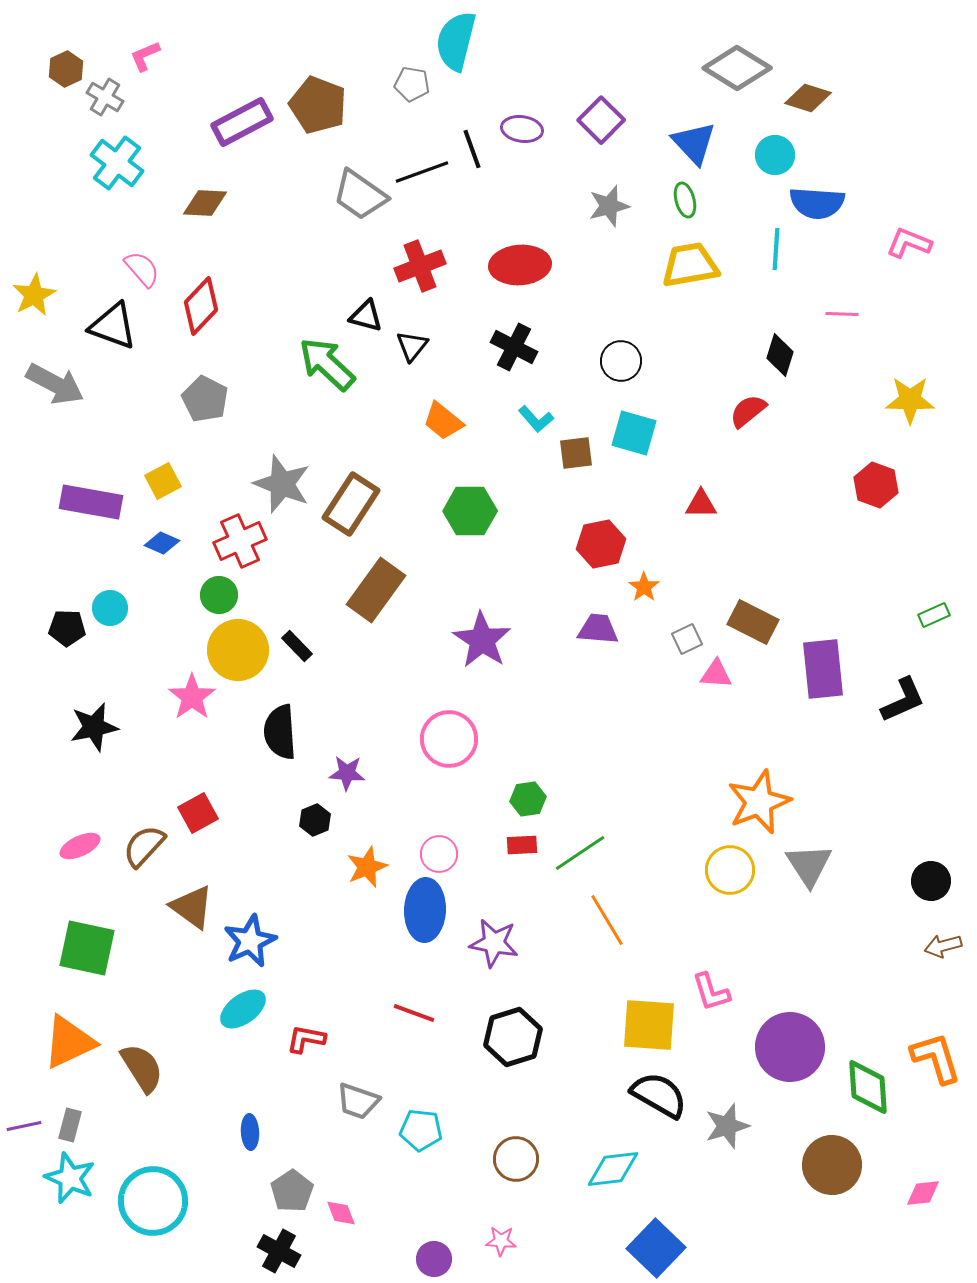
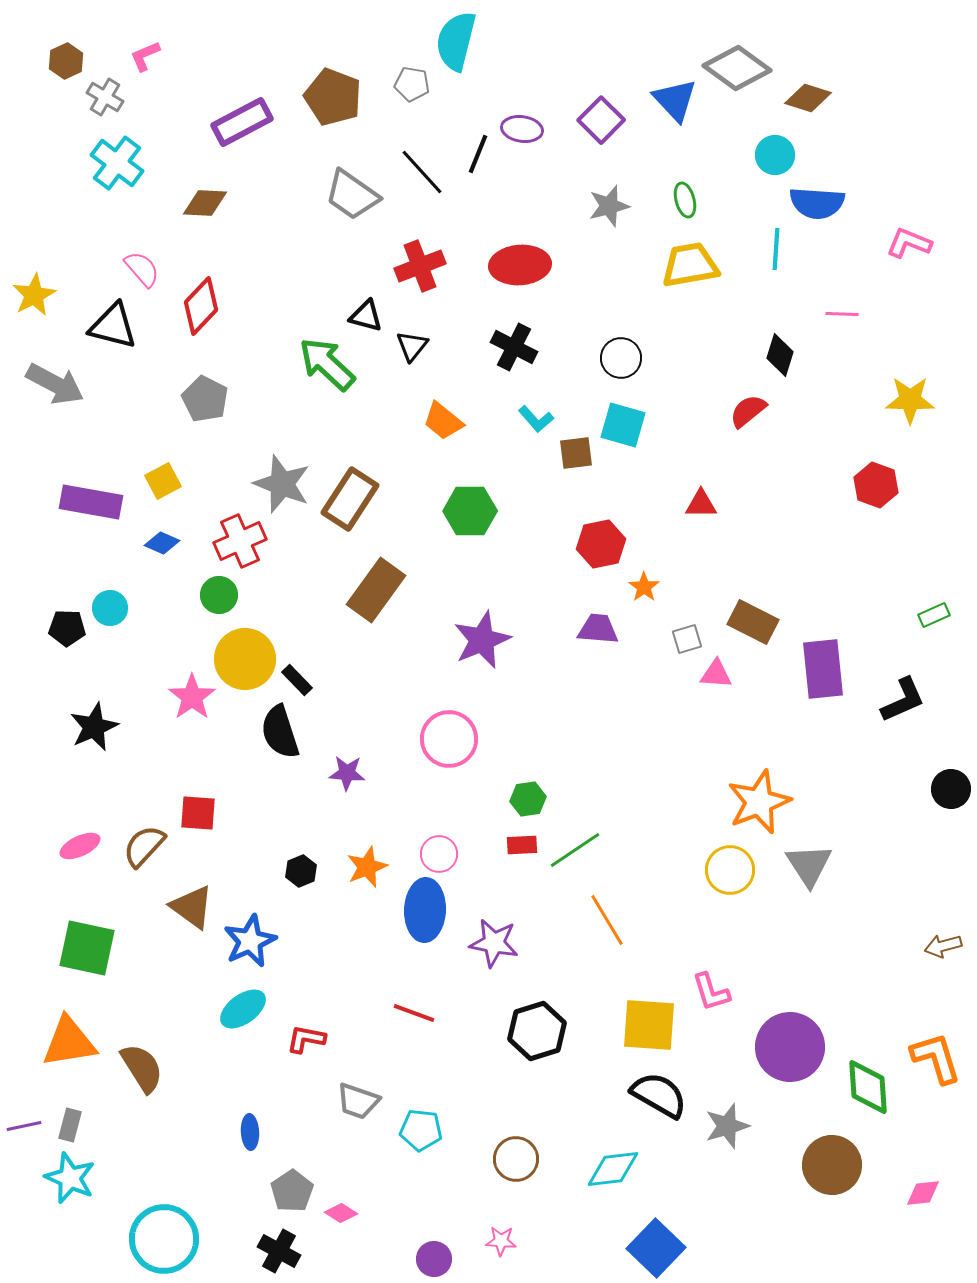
gray diamond at (737, 68): rotated 4 degrees clockwise
brown hexagon at (66, 69): moved 8 px up
brown pentagon at (318, 105): moved 15 px right, 8 px up
blue triangle at (694, 143): moved 19 px left, 43 px up
black line at (472, 149): moved 6 px right, 5 px down; rotated 42 degrees clockwise
black line at (422, 172): rotated 68 degrees clockwise
gray trapezoid at (360, 195): moved 8 px left
black triangle at (113, 326): rotated 6 degrees counterclockwise
black circle at (621, 361): moved 3 px up
cyan square at (634, 433): moved 11 px left, 8 px up
brown rectangle at (351, 504): moved 1 px left, 5 px up
gray square at (687, 639): rotated 8 degrees clockwise
purple star at (482, 640): rotated 16 degrees clockwise
black rectangle at (297, 646): moved 34 px down
yellow circle at (238, 650): moved 7 px right, 9 px down
black star at (94, 727): rotated 12 degrees counterclockwise
black semicircle at (280, 732): rotated 14 degrees counterclockwise
red square at (198, 813): rotated 33 degrees clockwise
black hexagon at (315, 820): moved 14 px left, 51 px down
green line at (580, 853): moved 5 px left, 3 px up
black circle at (931, 881): moved 20 px right, 92 px up
black hexagon at (513, 1037): moved 24 px right, 6 px up
orange triangle at (69, 1042): rotated 16 degrees clockwise
cyan circle at (153, 1201): moved 11 px right, 38 px down
pink diamond at (341, 1213): rotated 36 degrees counterclockwise
